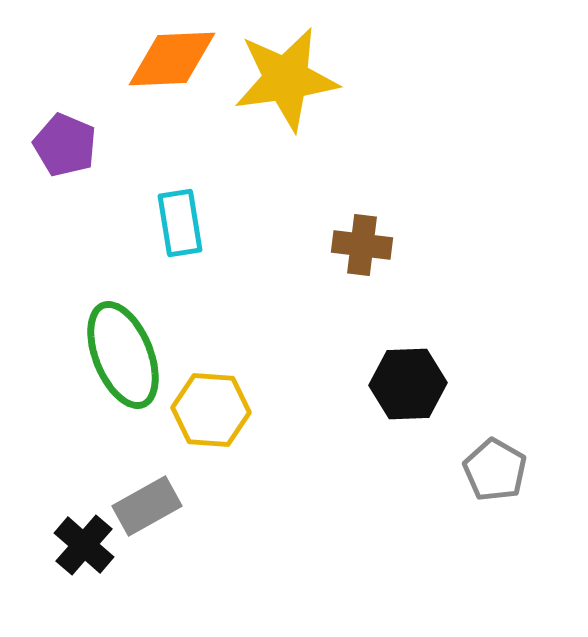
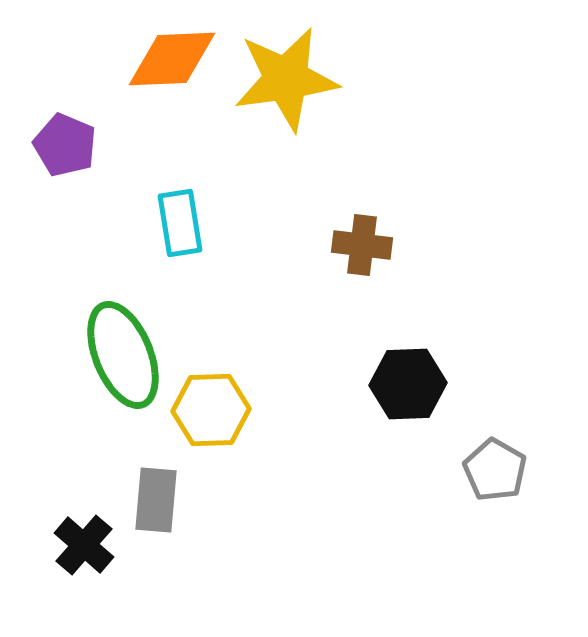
yellow hexagon: rotated 6 degrees counterclockwise
gray rectangle: moved 9 px right, 6 px up; rotated 56 degrees counterclockwise
